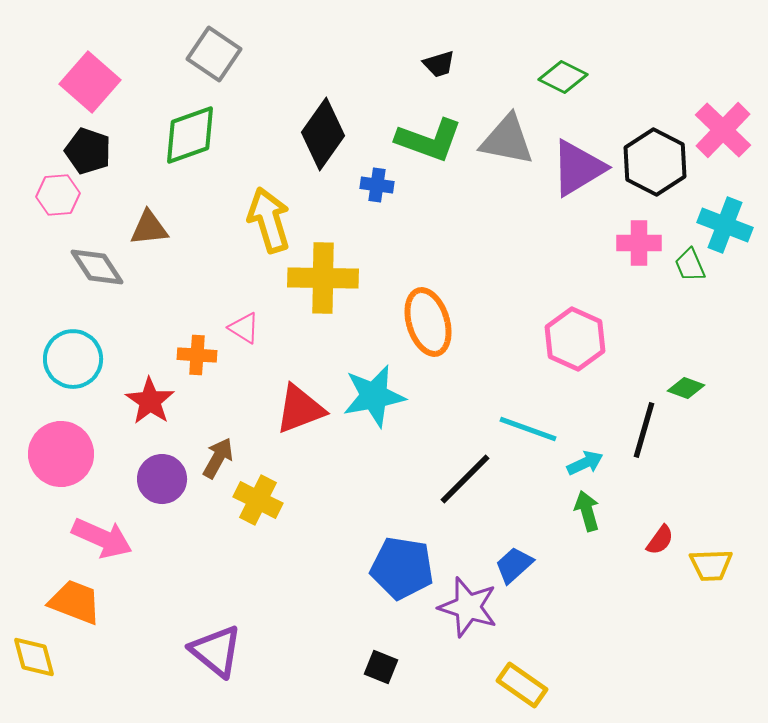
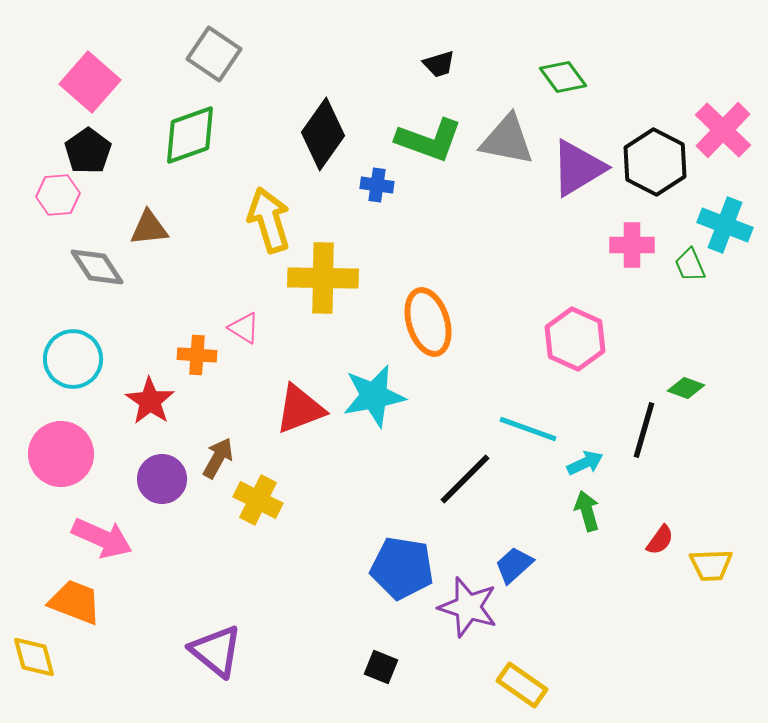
green diamond at (563, 77): rotated 27 degrees clockwise
black pentagon at (88, 151): rotated 18 degrees clockwise
pink cross at (639, 243): moved 7 px left, 2 px down
